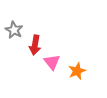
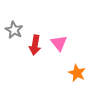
pink triangle: moved 7 px right, 19 px up
orange star: moved 2 px down; rotated 24 degrees counterclockwise
